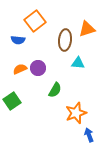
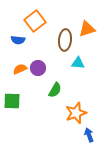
green square: rotated 36 degrees clockwise
